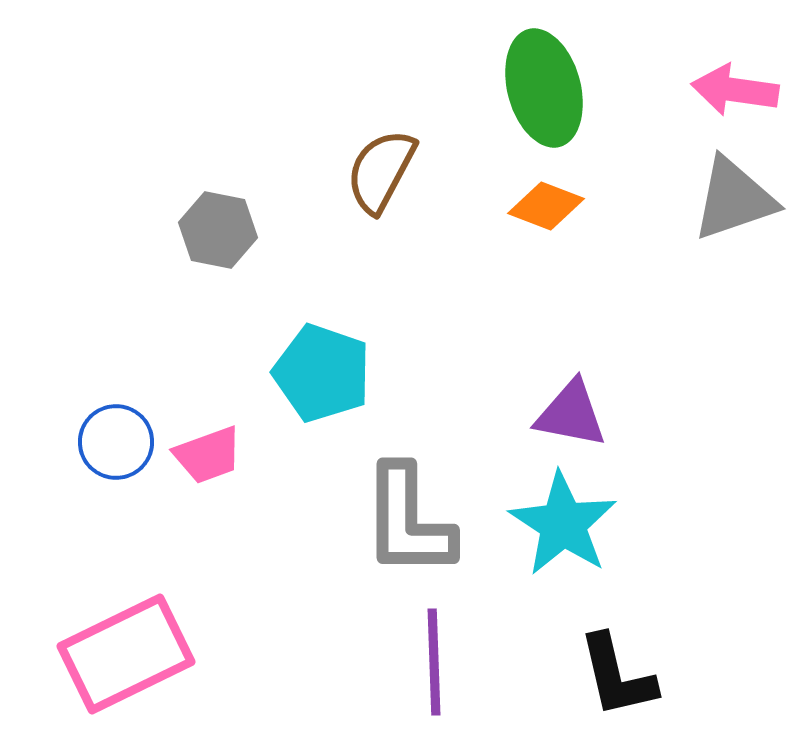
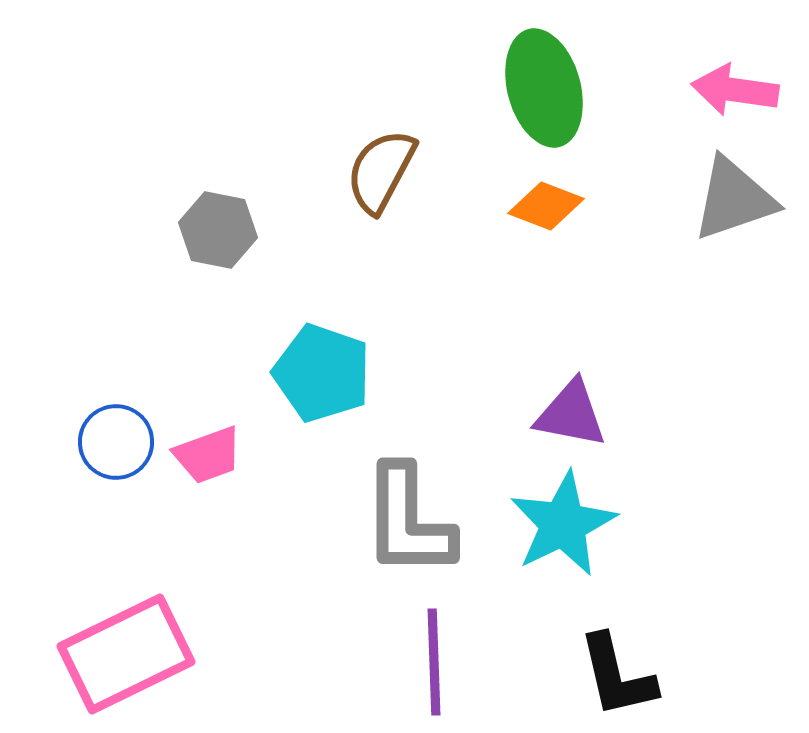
cyan star: rotated 13 degrees clockwise
